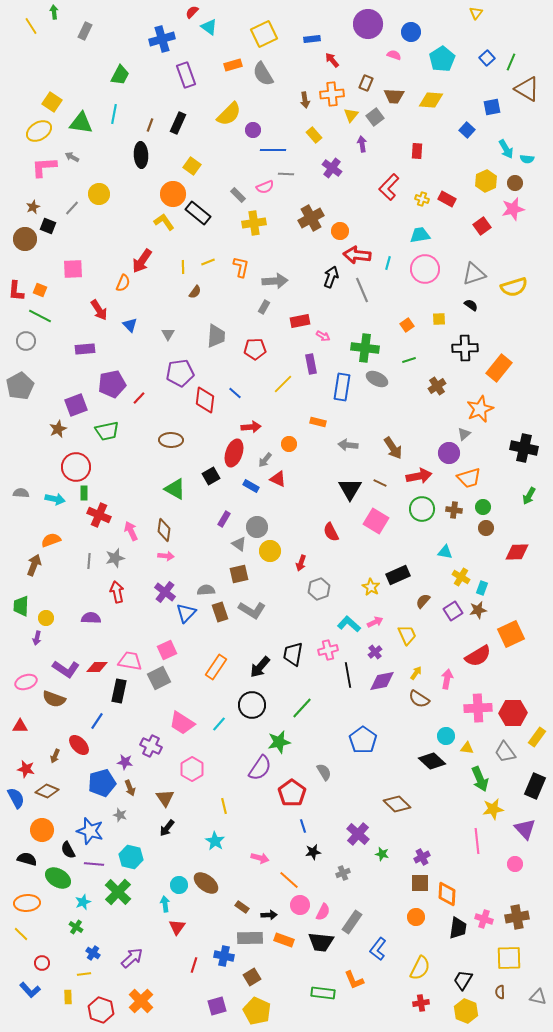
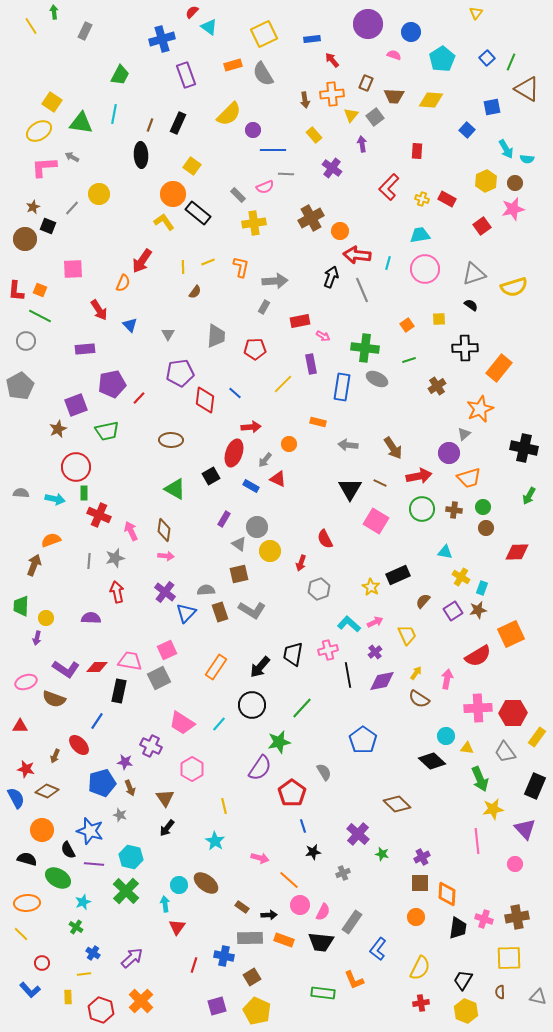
red semicircle at (331, 532): moved 6 px left, 7 px down
green cross at (118, 892): moved 8 px right, 1 px up
